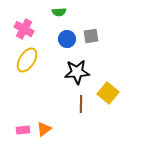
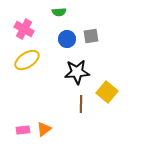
yellow ellipse: rotated 25 degrees clockwise
yellow square: moved 1 px left, 1 px up
